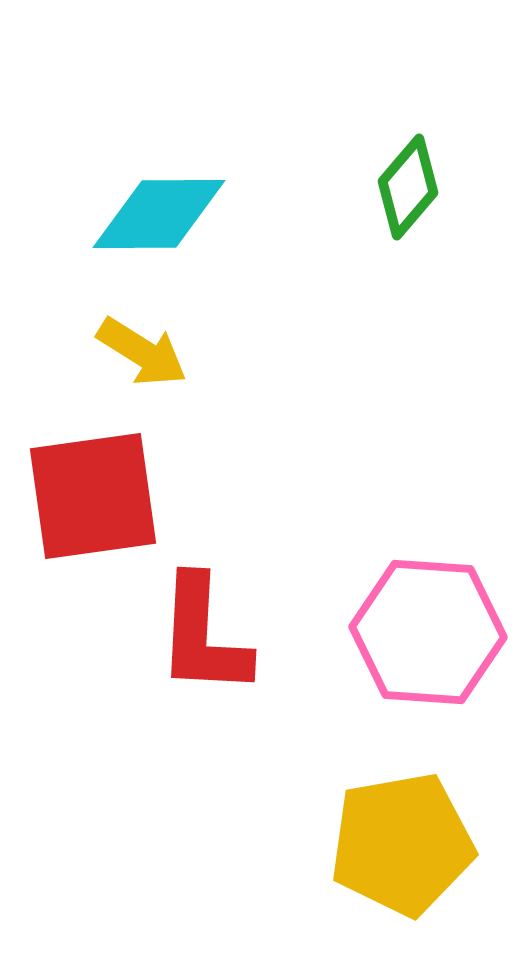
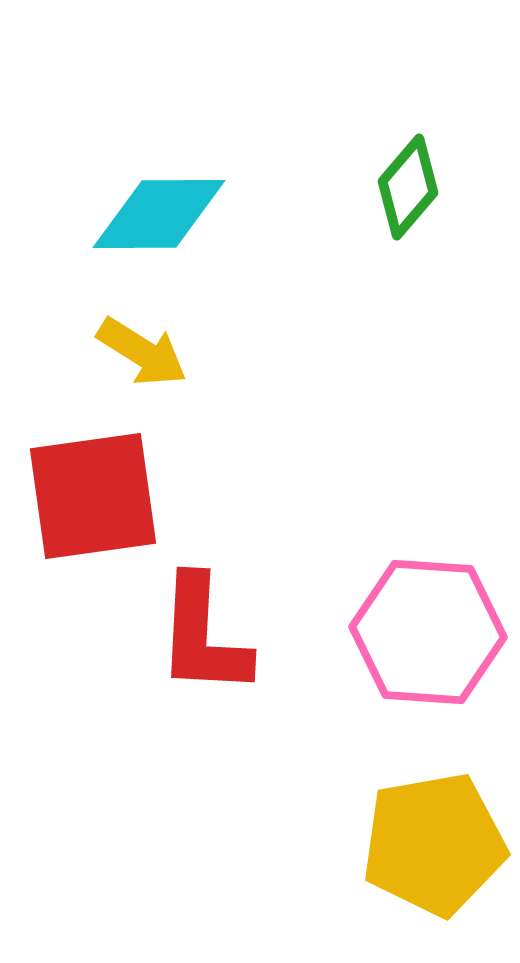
yellow pentagon: moved 32 px right
